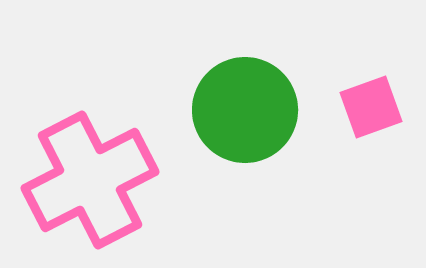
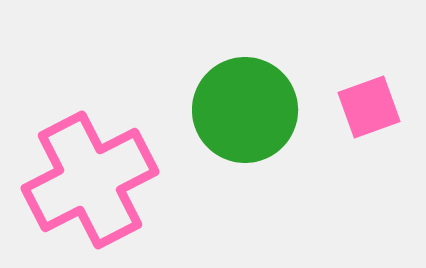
pink square: moved 2 px left
